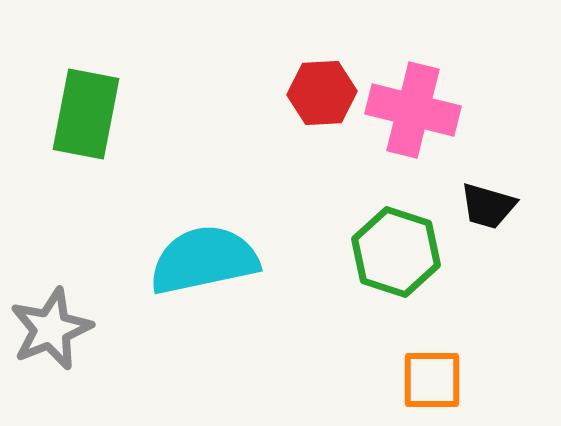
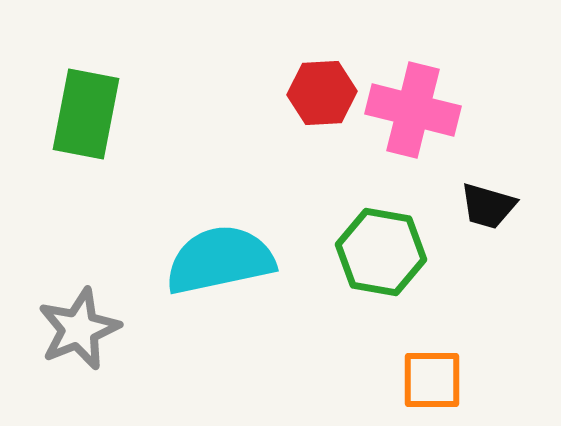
green hexagon: moved 15 px left; rotated 8 degrees counterclockwise
cyan semicircle: moved 16 px right
gray star: moved 28 px right
